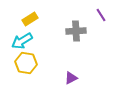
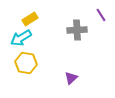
gray cross: moved 1 px right, 1 px up
cyan arrow: moved 1 px left, 3 px up
purple triangle: rotated 16 degrees counterclockwise
